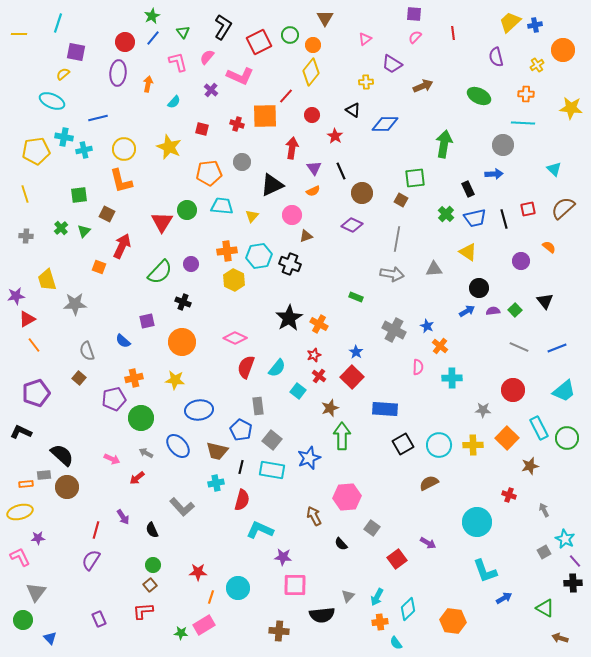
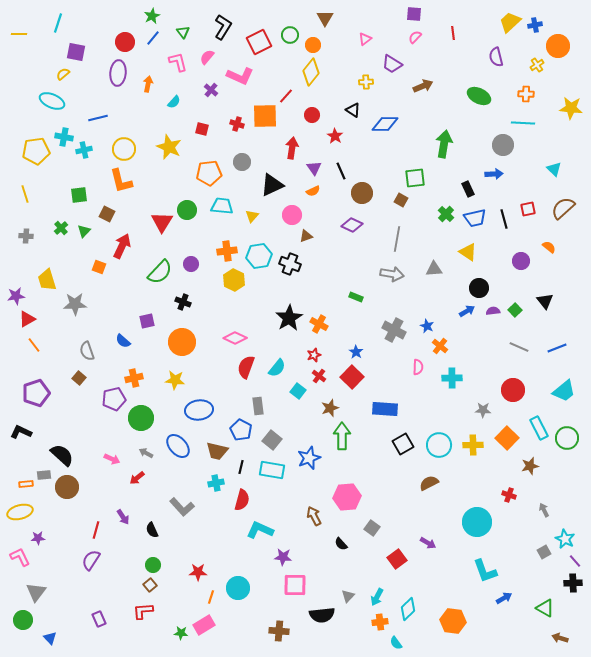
orange circle at (563, 50): moved 5 px left, 4 px up
